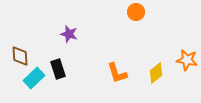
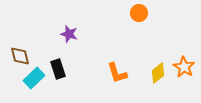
orange circle: moved 3 px right, 1 px down
brown diamond: rotated 10 degrees counterclockwise
orange star: moved 3 px left, 7 px down; rotated 20 degrees clockwise
yellow diamond: moved 2 px right
